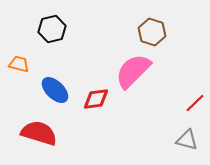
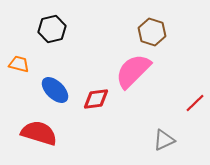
gray triangle: moved 23 px left; rotated 40 degrees counterclockwise
